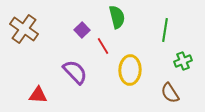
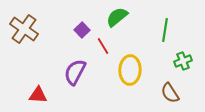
green semicircle: rotated 115 degrees counterclockwise
purple semicircle: rotated 108 degrees counterclockwise
